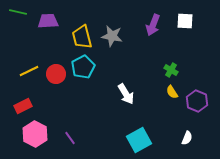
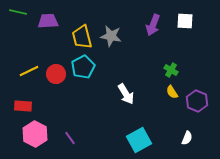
gray star: moved 1 px left
red rectangle: rotated 30 degrees clockwise
